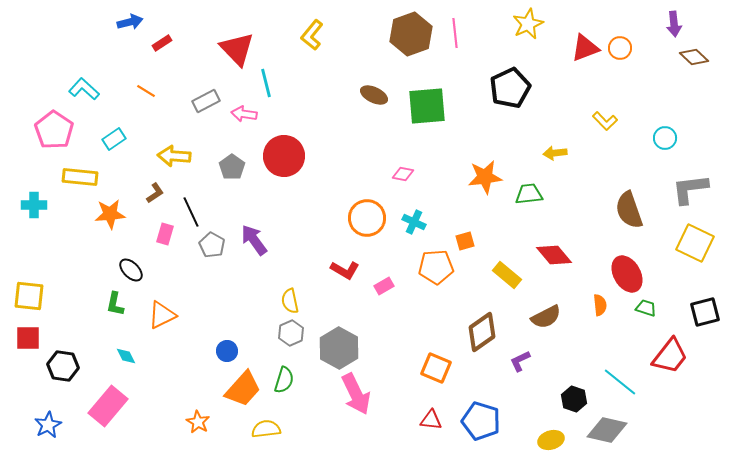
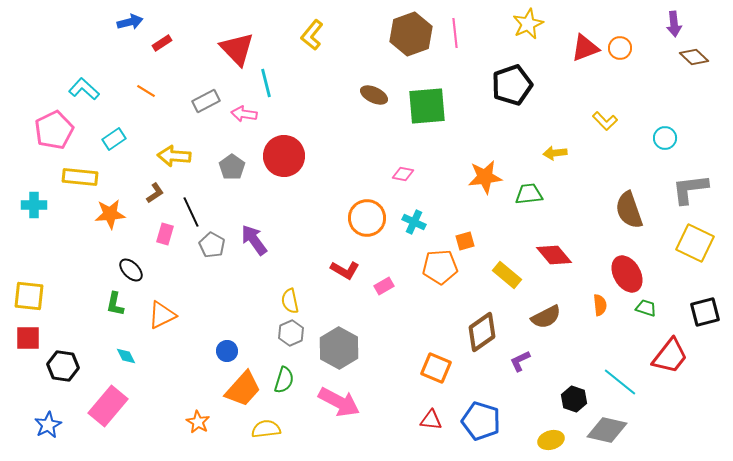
black pentagon at (510, 88): moved 2 px right, 3 px up; rotated 6 degrees clockwise
pink pentagon at (54, 130): rotated 12 degrees clockwise
orange pentagon at (436, 267): moved 4 px right
pink arrow at (356, 394): moved 17 px left, 8 px down; rotated 36 degrees counterclockwise
